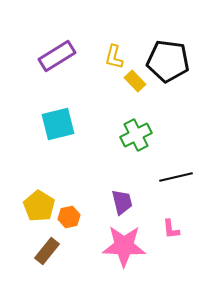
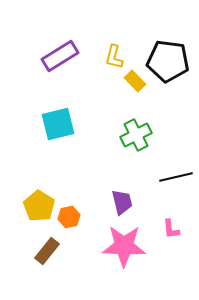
purple rectangle: moved 3 px right
